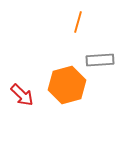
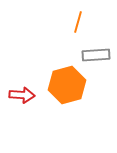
gray rectangle: moved 4 px left, 5 px up
red arrow: rotated 40 degrees counterclockwise
